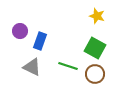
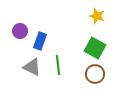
green line: moved 10 px left, 1 px up; rotated 66 degrees clockwise
